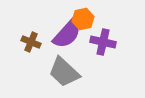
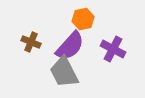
purple semicircle: moved 3 px right, 12 px down
purple cross: moved 10 px right, 7 px down; rotated 15 degrees clockwise
gray trapezoid: rotated 20 degrees clockwise
